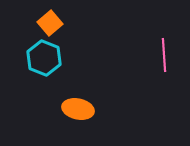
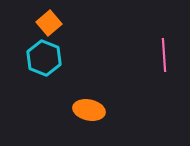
orange square: moved 1 px left
orange ellipse: moved 11 px right, 1 px down
